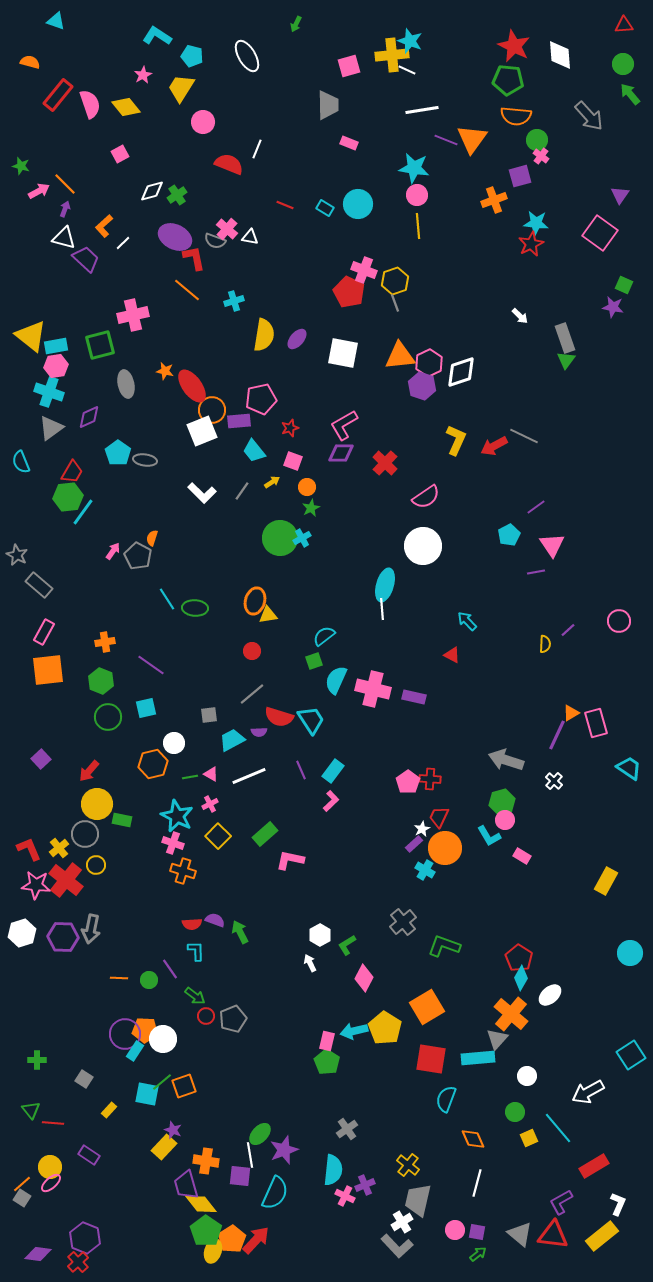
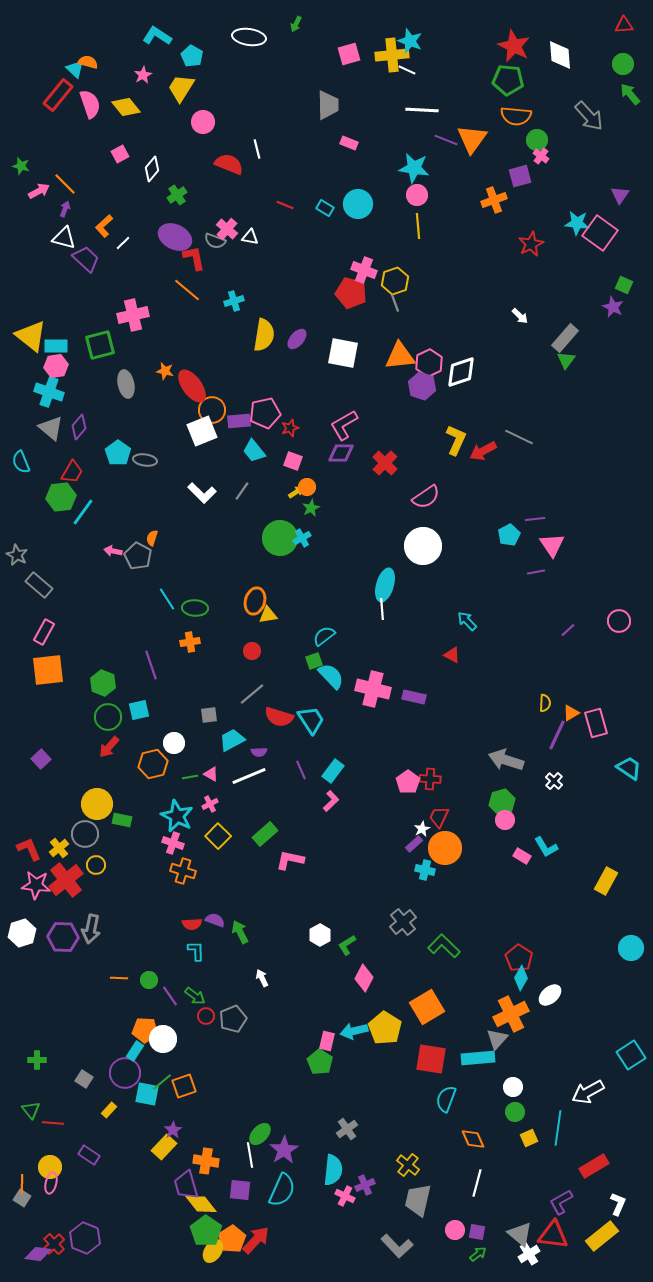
cyan triangle at (56, 21): moved 19 px right, 48 px down; rotated 24 degrees clockwise
cyan pentagon at (192, 56): rotated 15 degrees clockwise
white ellipse at (247, 56): moved 2 px right, 19 px up; rotated 52 degrees counterclockwise
orange semicircle at (30, 62): moved 58 px right
pink square at (349, 66): moved 12 px up
white line at (422, 110): rotated 12 degrees clockwise
white line at (257, 149): rotated 36 degrees counterclockwise
white diamond at (152, 191): moved 22 px up; rotated 35 degrees counterclockwise
cyan star at (536, 223): moved 41 px right
red pentagon at (349, 292): moved 2 px right, 1 px down; rotated 12 degrees counterclockwise
purple star at (613, 307): rotated 15 degrees clockwise
gray rectangle at (565, 338): rotated 60 degrees clockwise
cyan rectangle at (56, 346): rotated 10 degrees clockwise
pink pentagon at (261, 399): moved 4 px right, 14 px down
purple diamond at (89, 417): moved 10 px left, 10 px down; rotated 25 degrees counterclockwise
gray triangle at (51, 428): rotated 44 degrees counterclockwise
gray line at (524, 436): moved 5 px left, 1 px down
red arrow at (494, 446): moved 11 px left, 5 px down
yellow arrow at (272, 482): moved 24 px right, 10 px down
green hexagon at (68, 497): moved 7 px left
purple line at (536, 507): moved 1 px left, 12 px down; rotated 30 degrees clockwise
pink arrow at (113, 551): rotated 114 degrees counterclockwise
orange cross at (105, 642): moved 85 px right
yellow semicircle at (545, 644): moved 59 px down
purple line at (151, 665): rotated 36 degrees clockwise
cyan semicircle at (336, 680): moved 5 px left, 4 px up; rotated 112 degrees clockwise
green hexagon at (101, 681): moved 2 px right, 2 px down
cyan square at (146, 708): moved 7 px left, 2 px down
purple semicircle at (259, 732): moved 20 px down
red arrow at (89, 771): moved 20 px right, 24 px up
cyan L-shape at (489, 836): moved 57 px right, 11 px down
cyan cross at (425, 870): rotated 18 degrees counterclockwise
red cross at (66, 880): rotated 12 degrees clockwise
green L-shape at (444, 946): rotated 24 degrees clockwise
cyan circle at (630, 953): moved 1 px right, 5 px up
white arrow at (310, 963): moved 48 px left, 15 px down
purple line at (170, 969): moved 27 px down
orange cross at (511, 1014): rotated 24 degrees clockwise
purple circle at (125, 1034): moved 39 px down
green pentagon at (327, 1062): moved 7 px left
white circle at (527, 1076): moved 14 px left, 11 px down
cyan line at (558, 1128): rotated 48 degrees clockwise
purple star at (173, 1130): rotated 18 degrees clockwise
purple star at (284, 1150): rotated 12 degrees counterclockwise
purple square at (240, 1176): moved 14 px down
pink ellipse at (51, 1183): rotated 35 degrees counterclockwise
orange line at (22, 1184): rotated 48 degrees counterclockwise
cyan semicircle at (275, 1193): moved 7 px right, 3 px up
white cross at (402, 1222): moved 127 px right, 32 px down
yellow ellipse at (213, 1251): rotated 15 degrees clockwise
red cross at (78, 1262): moved 24 px left, 18 px up
